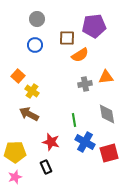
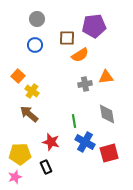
brown arrow: rotated 12 degrees clockwise
green line: moved 1 px down
yellow pentagon: moved 5 px right, 2 px down
